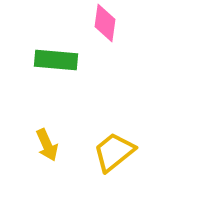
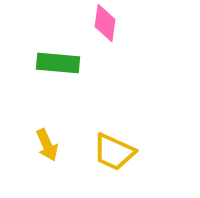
green rectangle: moved 2 px right, 3 px down
yellow trapezoid: rotated 117 degrees counterclockwise
